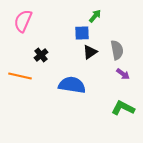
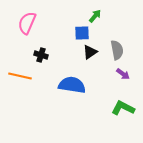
pink semicircle: moved 4 px right, 2 px down
black cross: rotated 32 degrees counterclockwise
